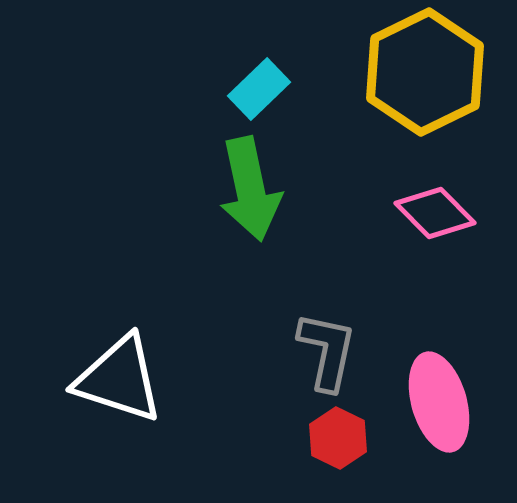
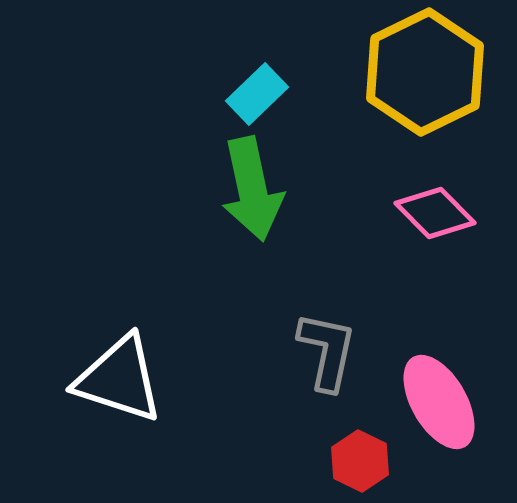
cyan rectangle: moved 2 px left, 5 px down
green arrow: moved 2 px right
pink ellipse: rotated 14 degrees counterclockwise
red hexagon: moved 22 px right, 23 px down
